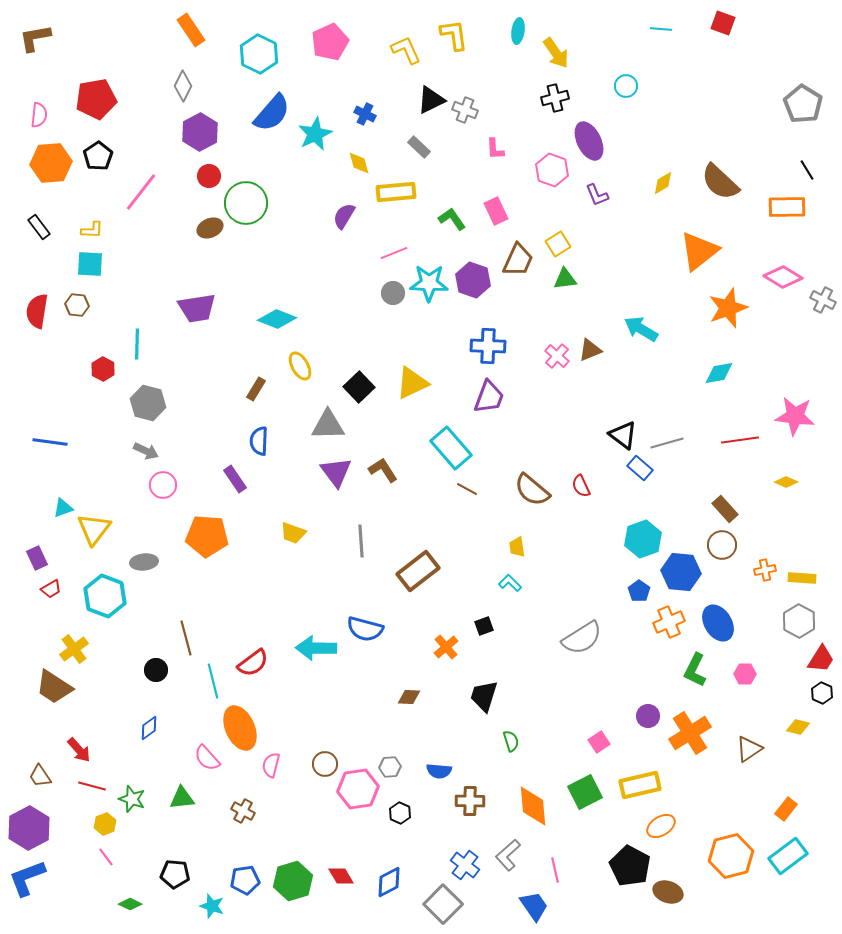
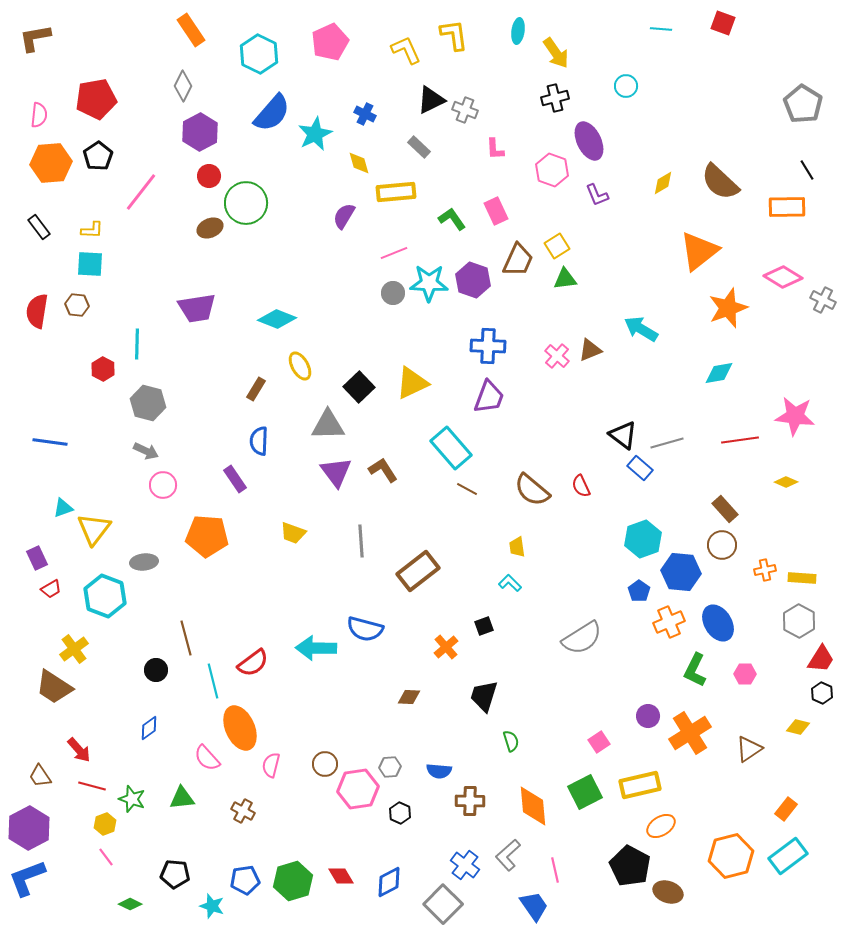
yellow square at (558, 244): moved 1 px left, 2 px down
